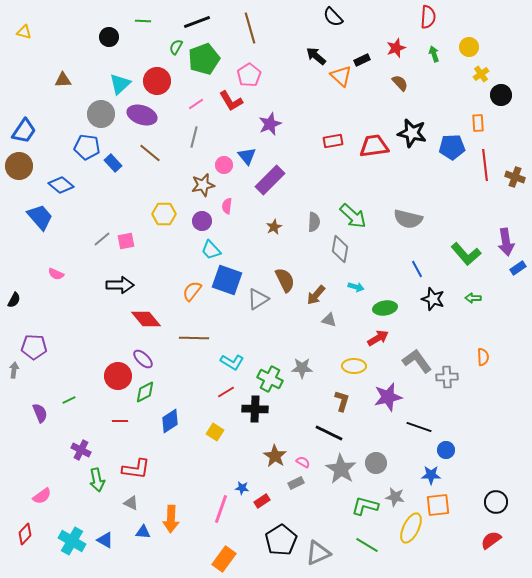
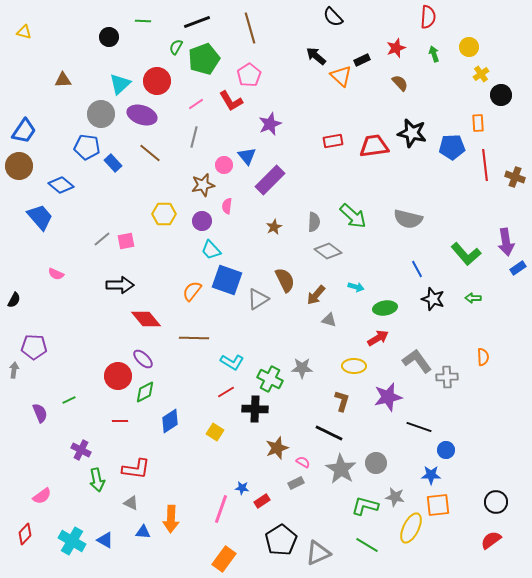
gray diamond at (340, 249): moved 12 px left, 2 px down; rotated 64 degrees counterclockwise
brown star at (275, 456): moved 2 px right, 8 px up; rotated 20 degrees clockwise
